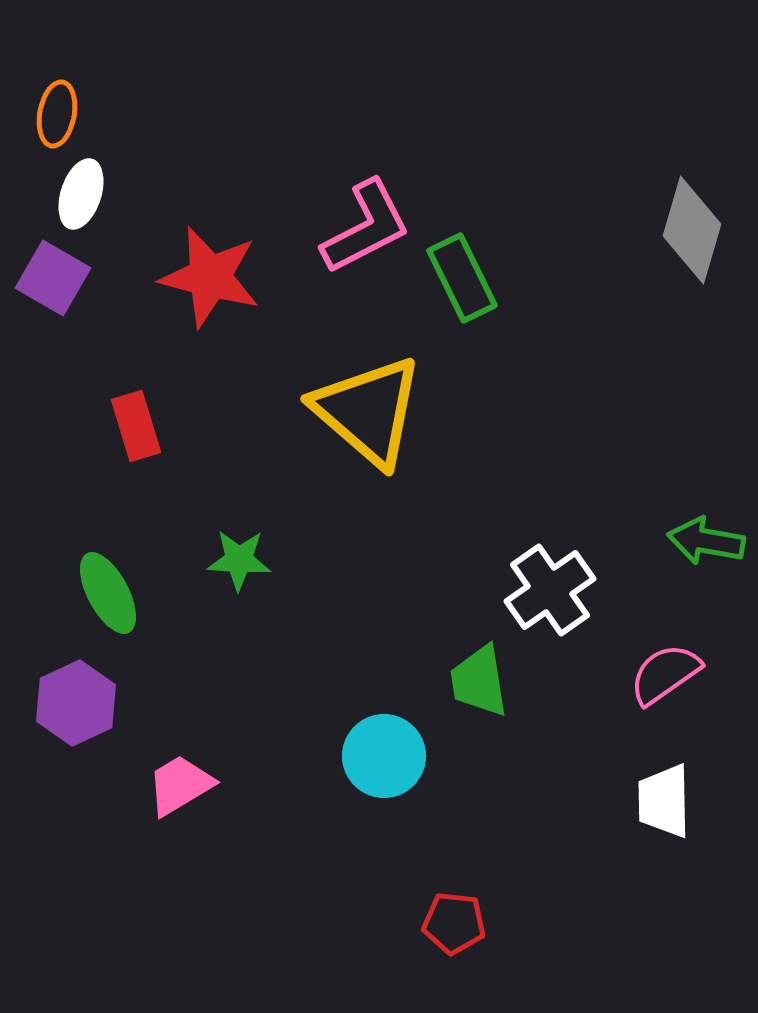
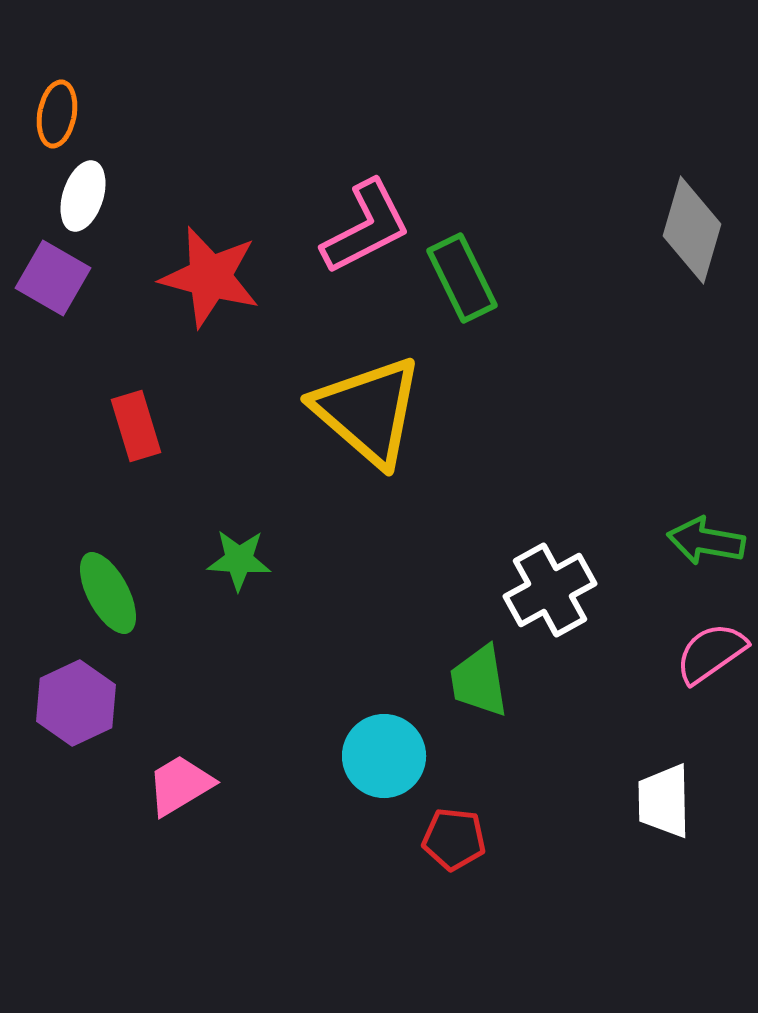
white ellipse: moved 2 px right, 2 px down
white cross: rotated 6 degrees clockwise
pink semicircle: moved 46 px right, 21 px up
red pentagon: moved 84 px up
